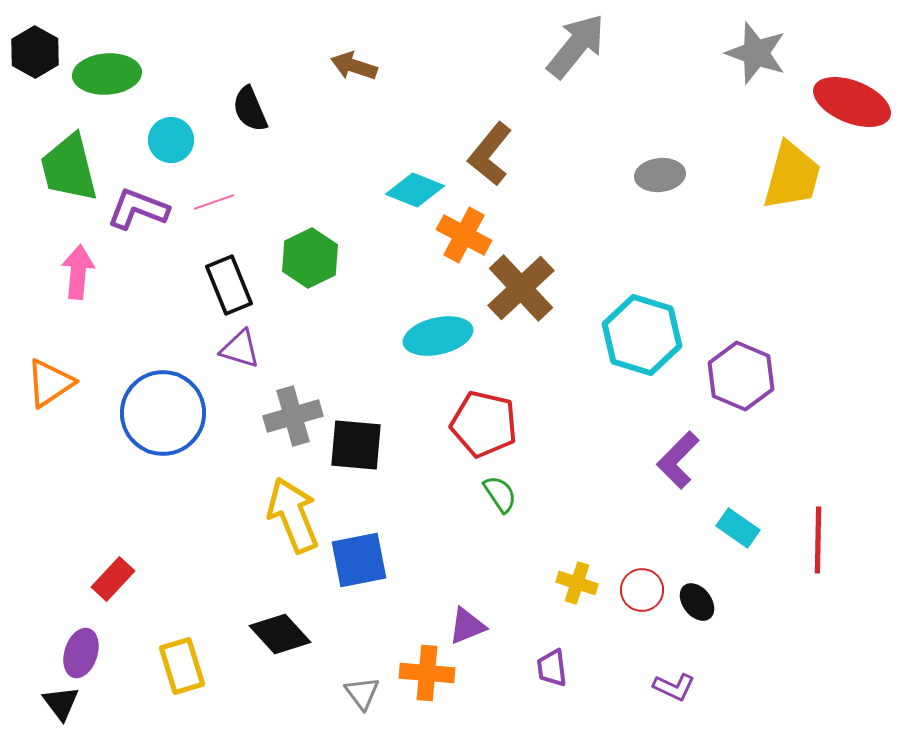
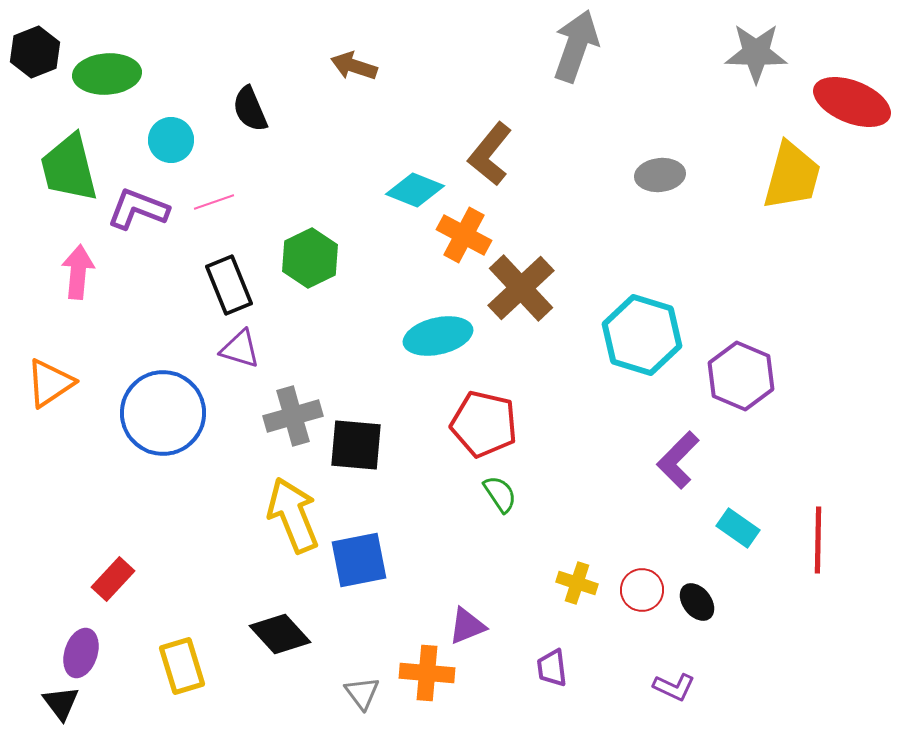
gray arrow at (576, 46): rotated 20 degrees counterclockwise
black hexagon at (35, 52): rotated 9 degrees clockwise
gray star at (756, 53): rotated 18 degrees counterclockwise
